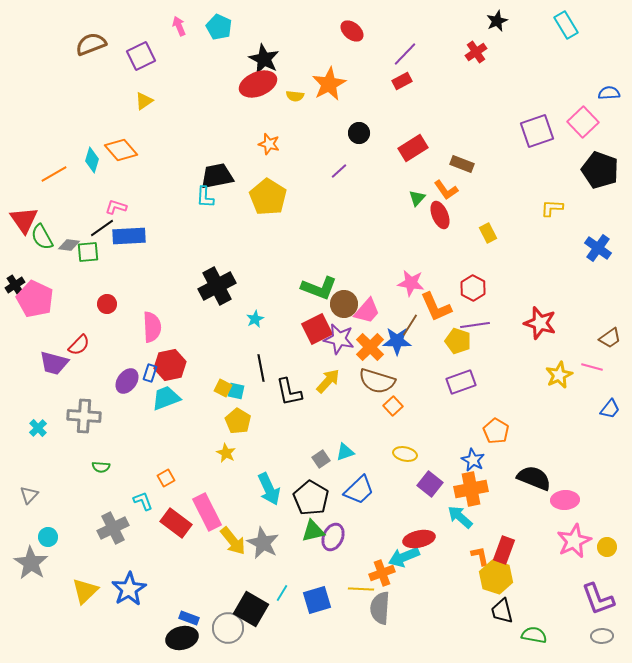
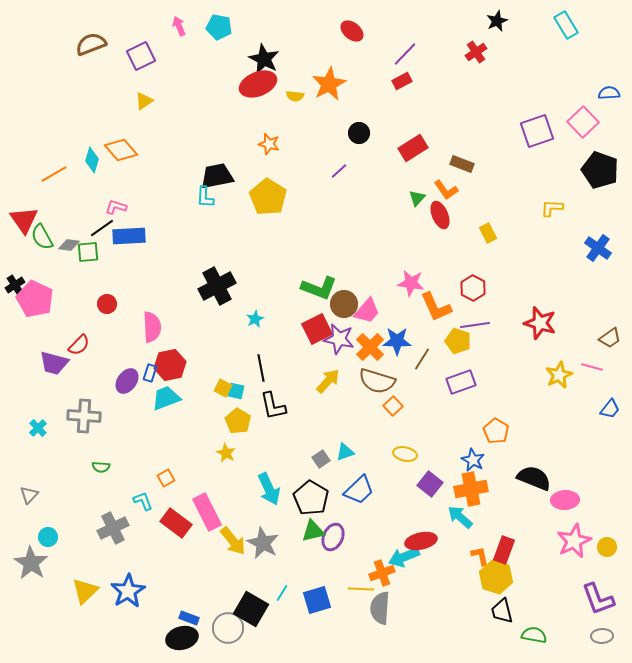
cyan pentagon at (219, 27): rotated 15 degrees counterclockwise
brown line at (410, 325): moved 12 px right, 34 px down
black L-shape at (289, 392): moved 16 px left, 14 px down
red ellipse at (419, 539): moved 2 px right, 2 px down
blue star at (129, 589): moved 1 px left, 2 px down
